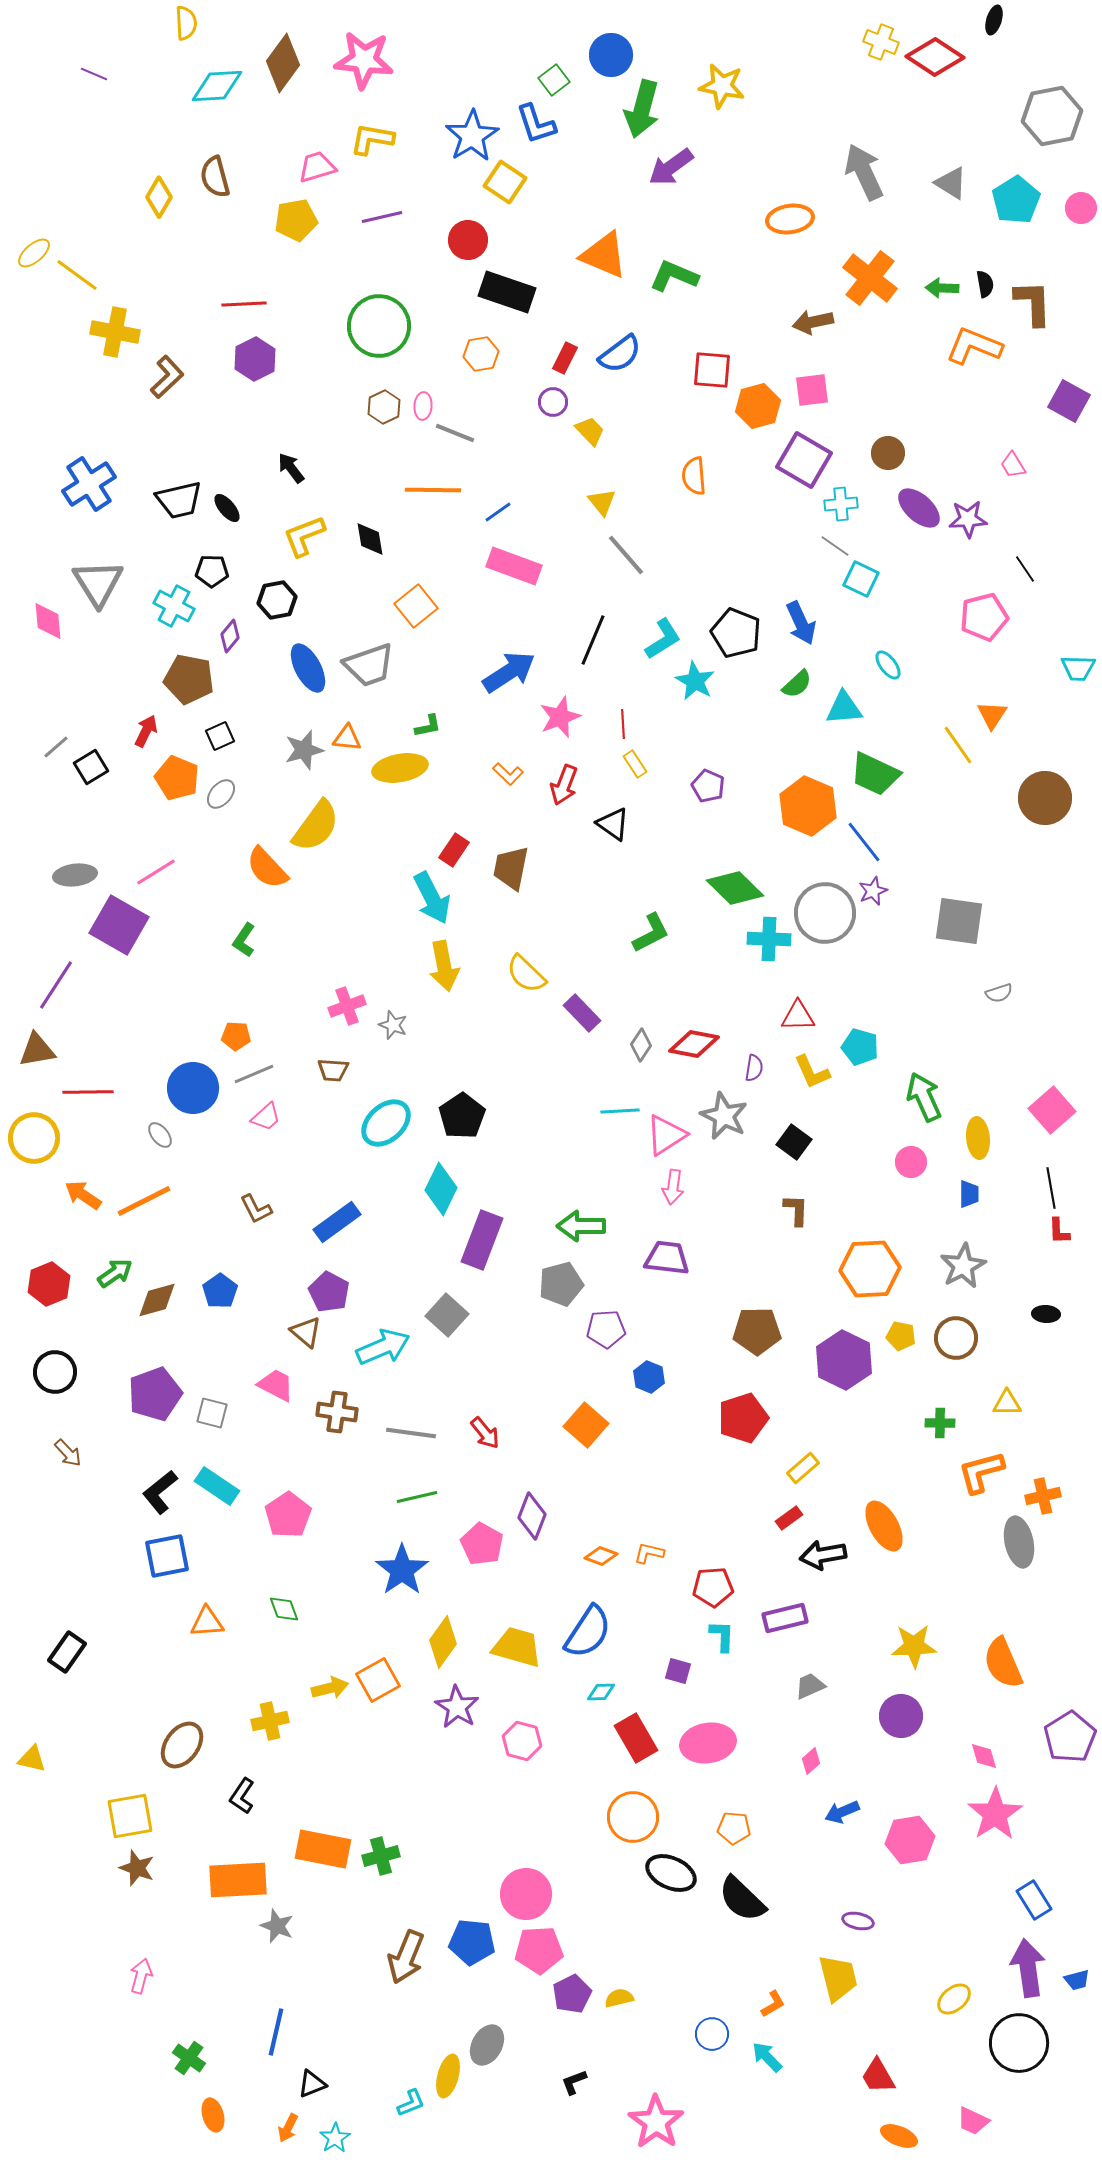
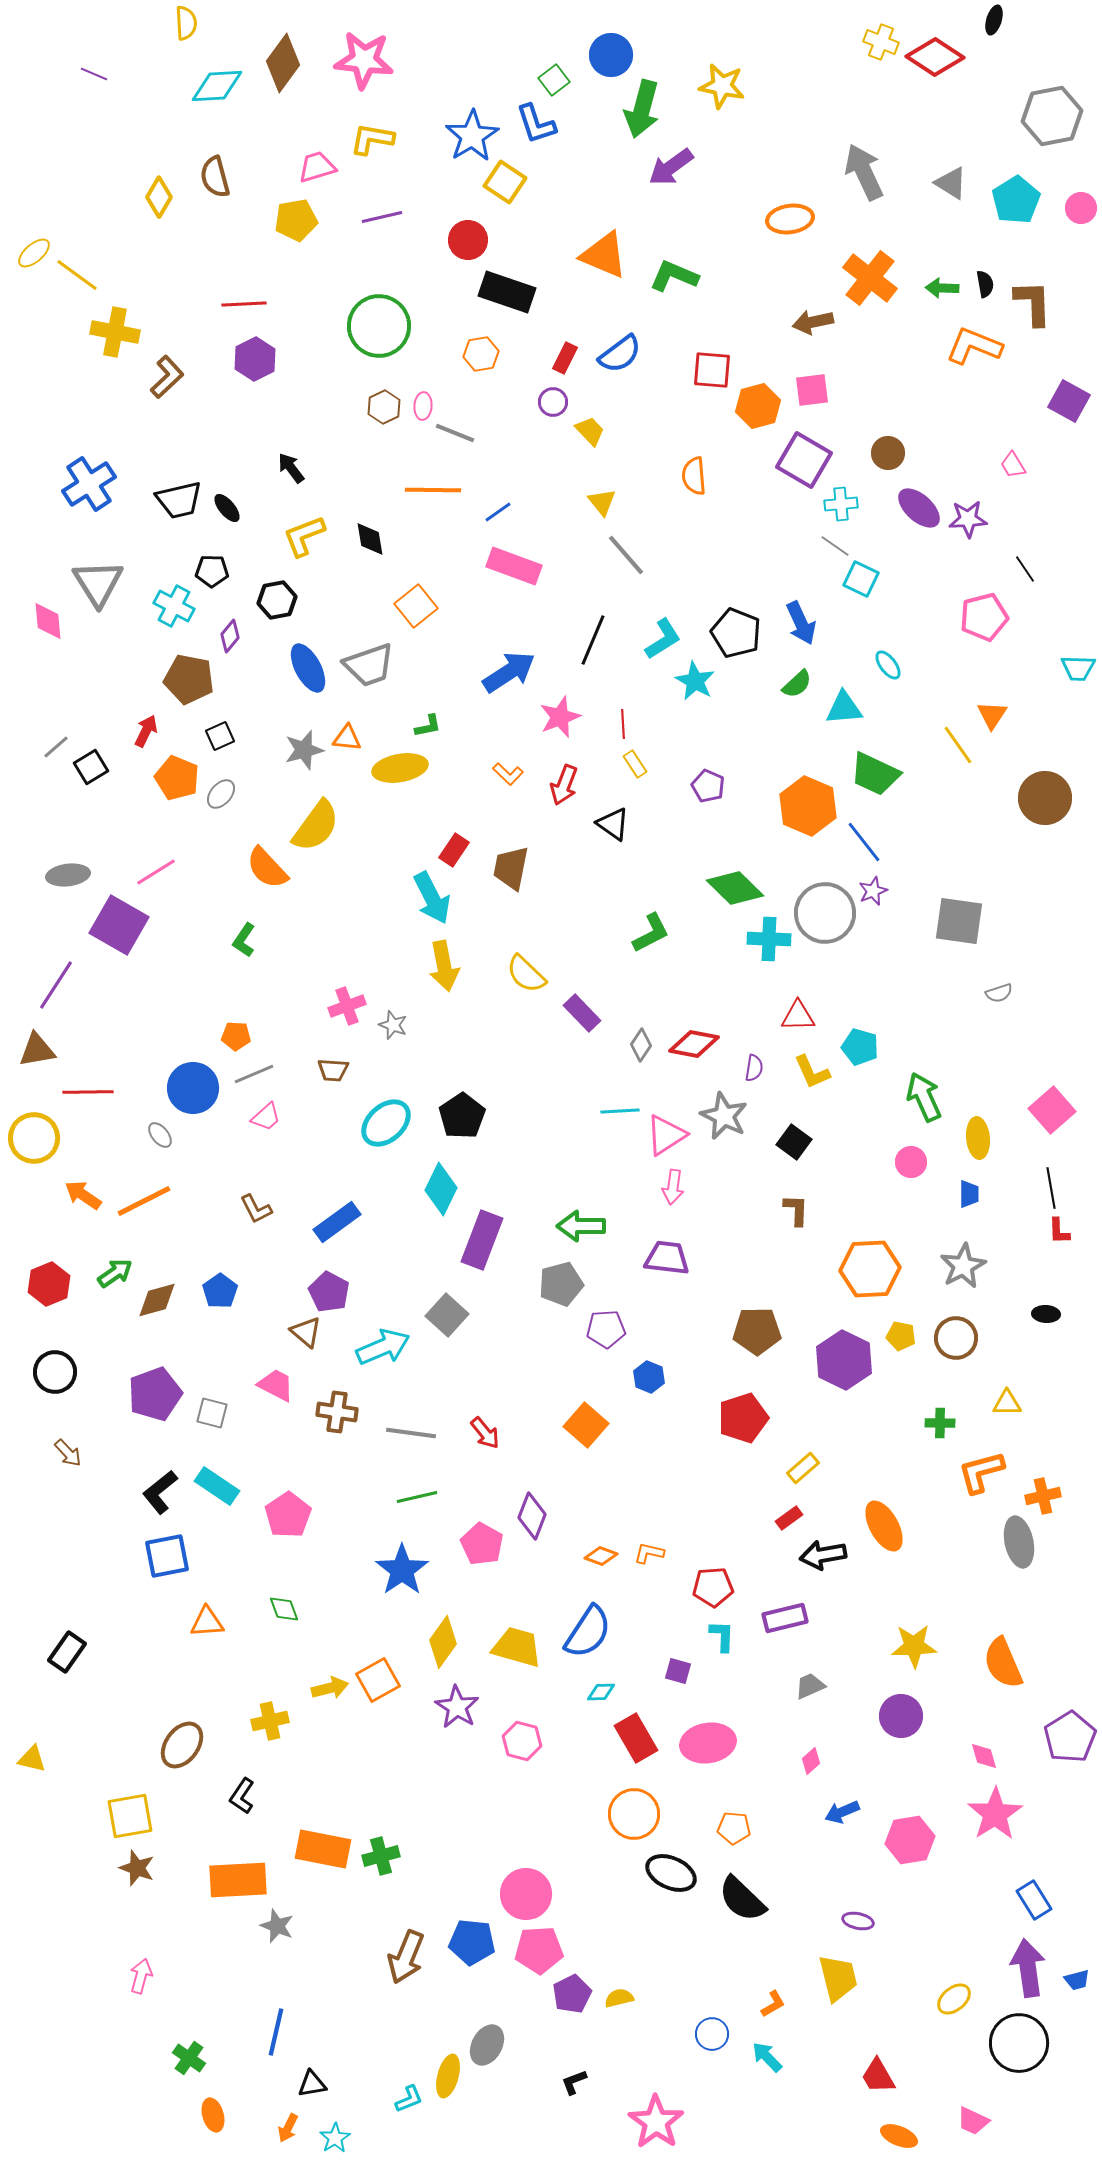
gray ellipse at (75, 875): moved 7 px left
orange circle at (633, 1817): moved 1 px right, 3 px up
black triangle at (312, 2084): rotated 12 degrees clockwise
cyan L-shape at (411, 2103): moved 2 px left, 4 px up
